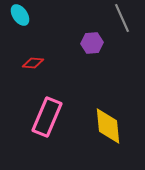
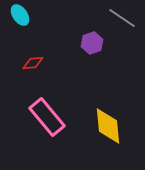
gray line: rotated 32 degrees counterclockwise
purple hexagon: rotated 15 degrees counterclockwise
red diamond: rotated 10 degrees counterclockwise
pink rectangle: rotated 63 degrees counterclockwise
